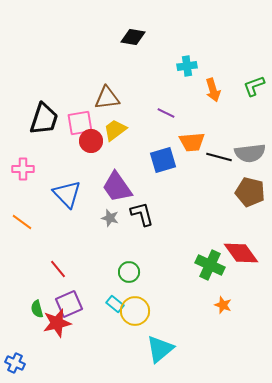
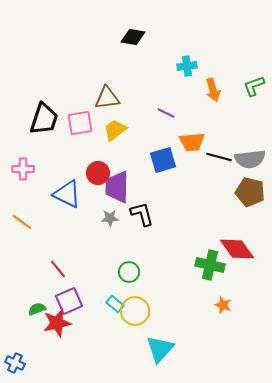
red circle: moved 7 px right, 32 px down
gray semicircle: moved 6 px down
purple trapezoid: rotated 36 degrees clockwise
blue triangle: rotated 20 degrees counterclockwise
gray star: rotated 18 degrees counterclockwise
red diamond: moved 4 px left, 4 px up
green cross: rotated 12 degrees counterclockwise
purple square: moved 3 px up
green semicircle: rotated 84 degrees clockwise
cyan triangle: rotated 8 degrees counterclockwise
